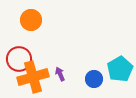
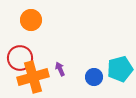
red circle: moved 1 px right, 1 px up
cyan pentagon: rotated 15 degrees clockwise
purple arrow: moved 5 px up
blue circle: moved 2 px up
